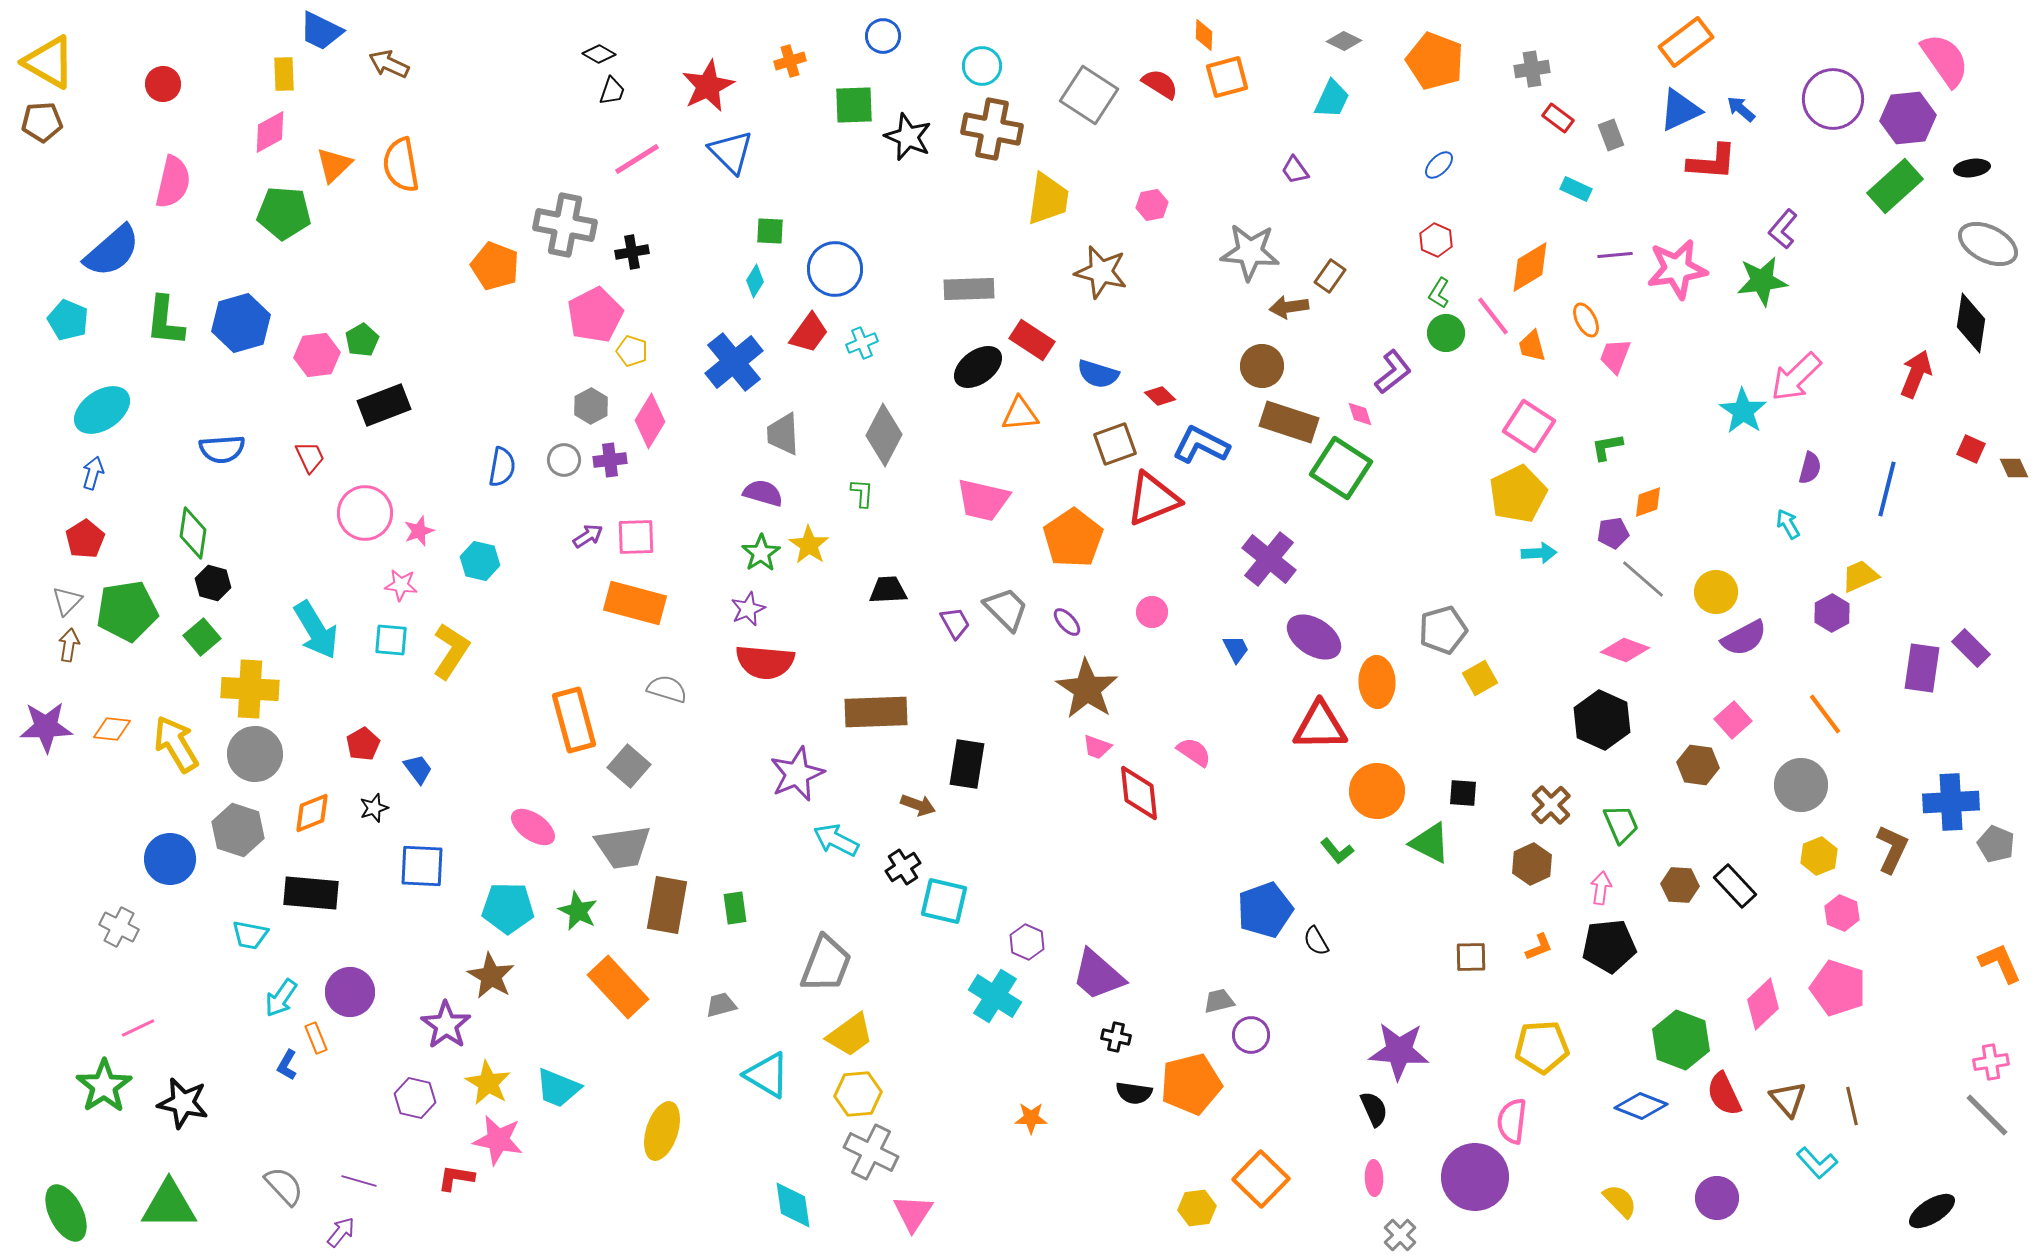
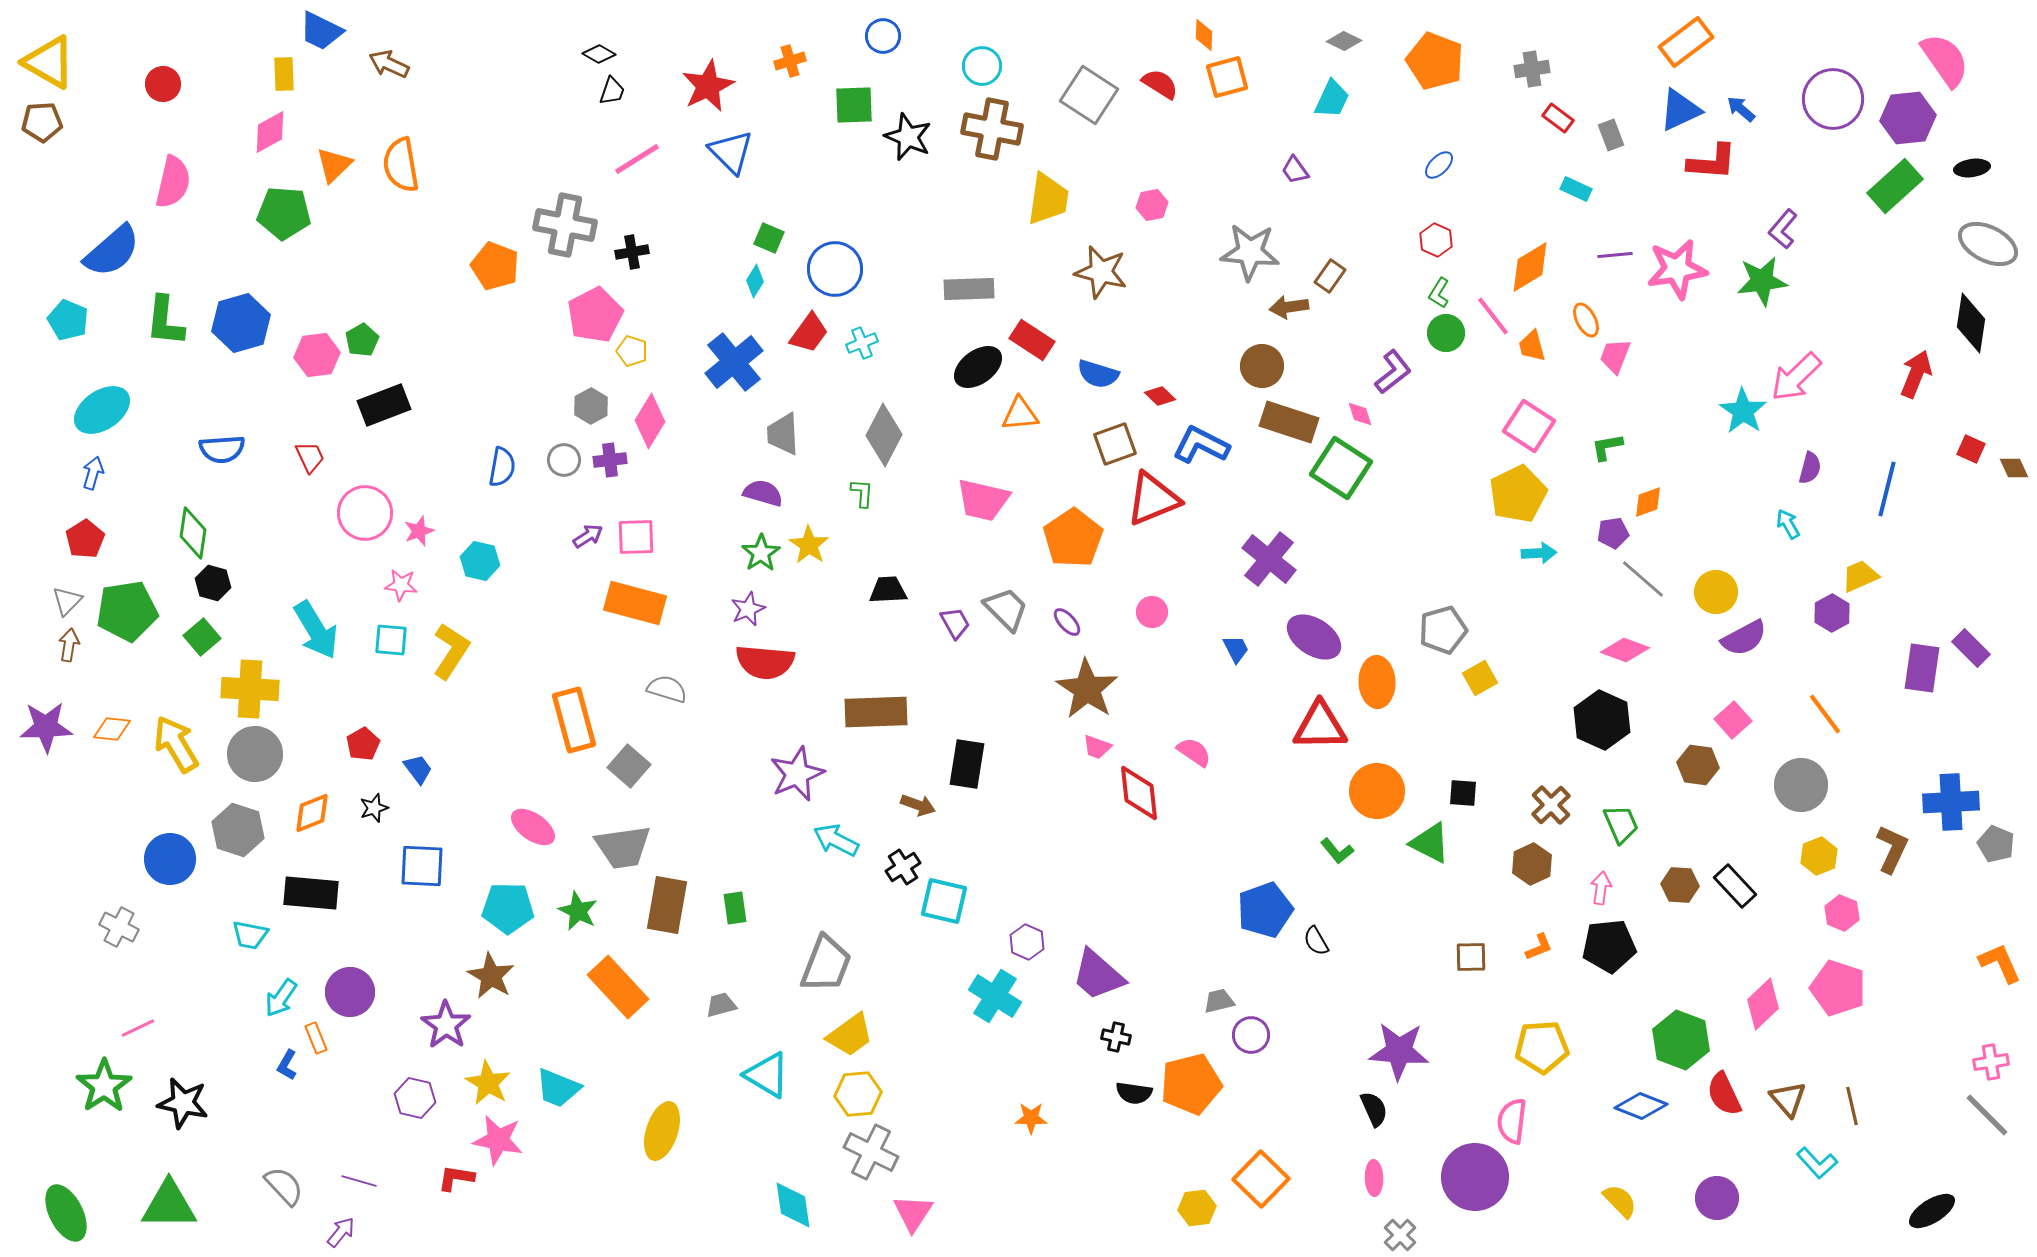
green square at (770, 231): moved 1 px left, 7 px down; rotated 20 degrees clockwise
